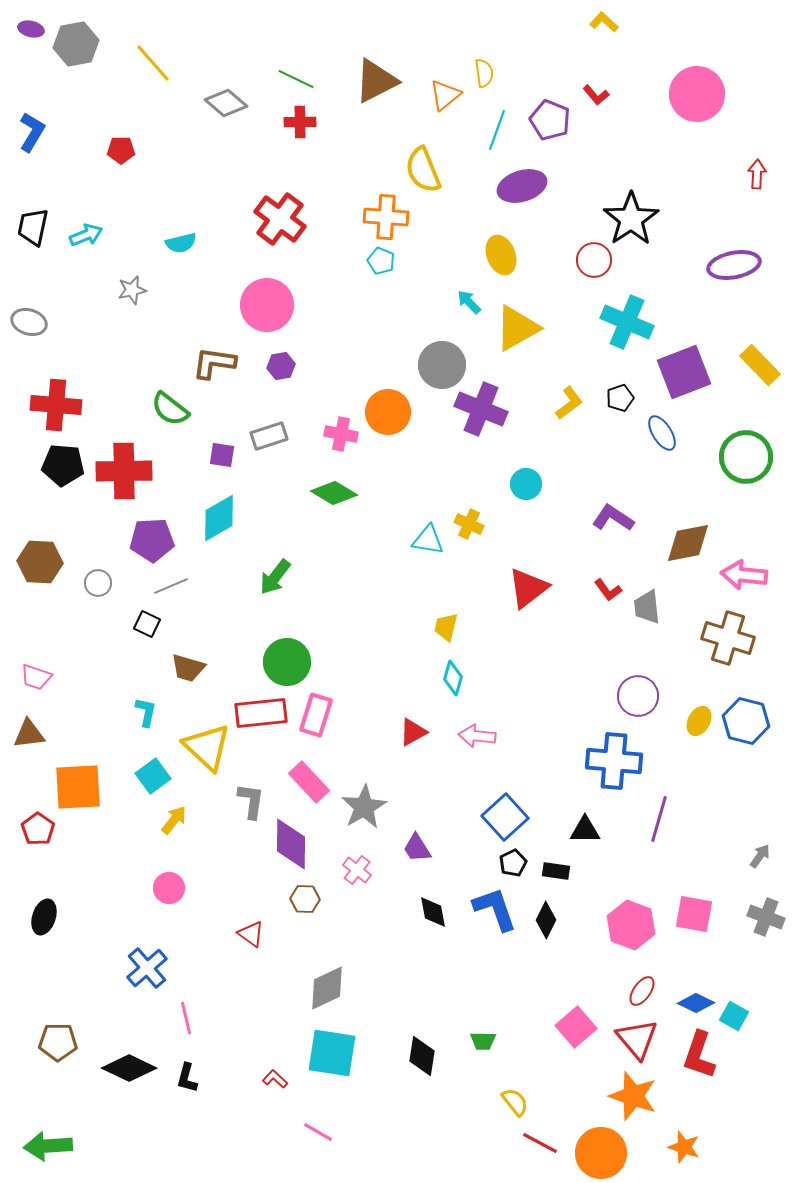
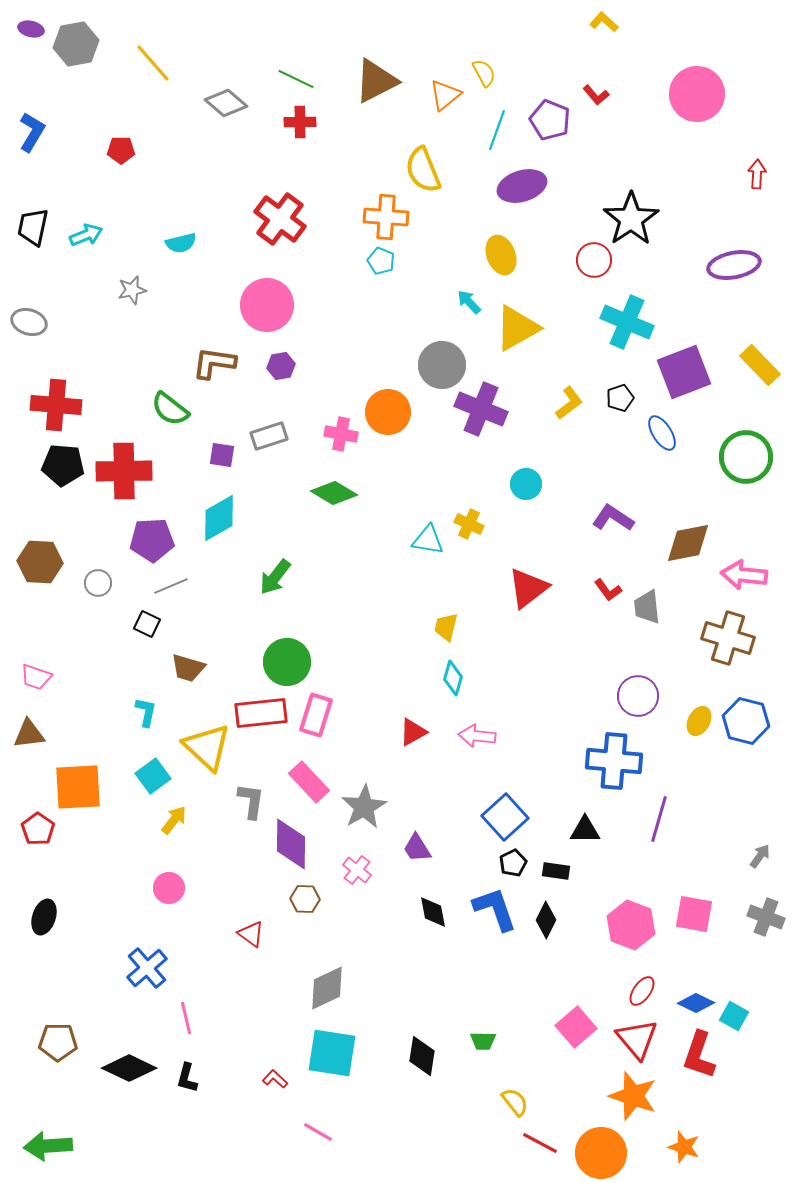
yellow semicircle at (484, 73): rotated 20 degrees counterclockwise
